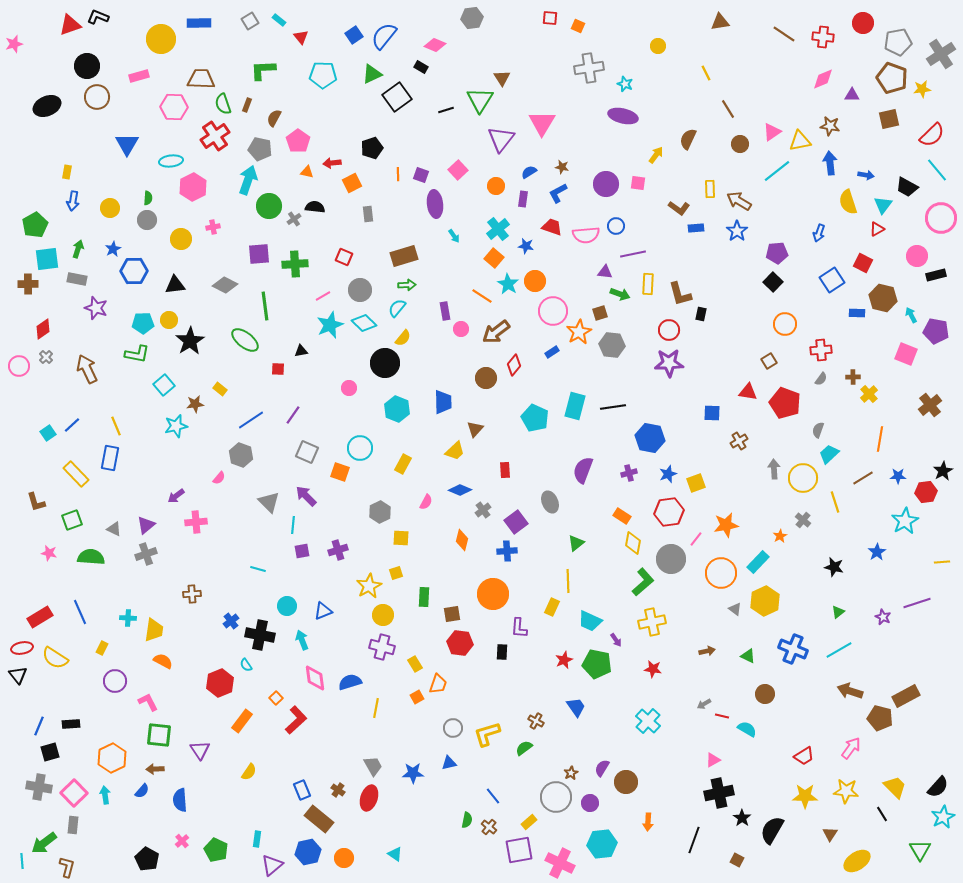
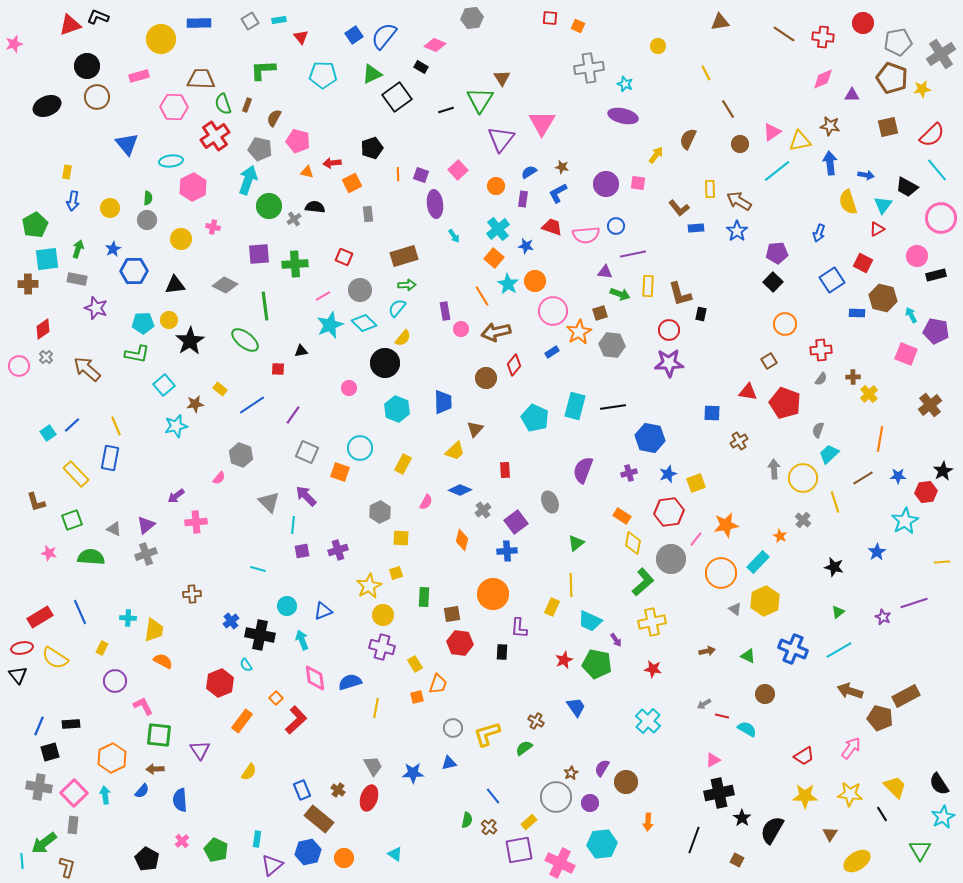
cyan rectangle at (279, 20): rotated 48 degrees counterclockwise
brown square at (889, 119): moved 1 px left, 8 px down
pink pentagon at (298, 141): rotated 20 degrees counterclockwise
blue triangle at (127, 144): rotated 10 degrees counterclockwise
brown L-shape at (679, 208): rotated 15 degrees clockwise
pink cross at (213, 227): rotated 24 degrees clockwise
yellow rectangle at (648, 284): moved 2 px down
orange line at (482, 296): rotated 25 degrees clockwise
brown arrow at (496, 332): rotated 24 degrees clockwise
brown arrow at (87, 369): rotated 24 degrees counterclockwise
blue line at (251, 420): moved 1 px right, 15 px up
orange star at (780, 536): rotated 16 degrees counterclockwise
yellow line at (568, 581): moved 3 px right, 4 px down
purple line at (917, 603): moved 3 px left
orange square at (417, 697): rotated 16 degrees clockwise
pink L-shape at (148, 702): moved 5 px left, 4 px down
black semicircle at (938, 787): moved 1 px right, 3 px up; rotated 105 degrees clockwise
yellow star at (846, 791): moved 4 px right, 3 px down
